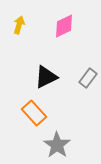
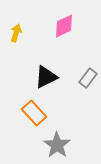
yellow arrow: moved 3 px left, 8 px down
